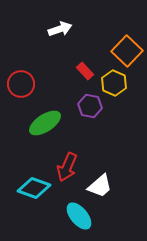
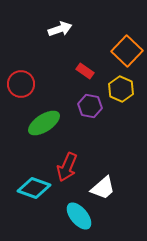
red rectangle: rotated 12 degrees counterclockwise
yellow hexagon: moved 7 px right, 6 px down
green ellipse: moved 1 px left
white trapezoid: moved 3 px right, 2 px down
